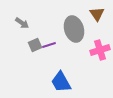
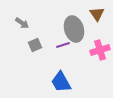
purple line: moved 14 px right
